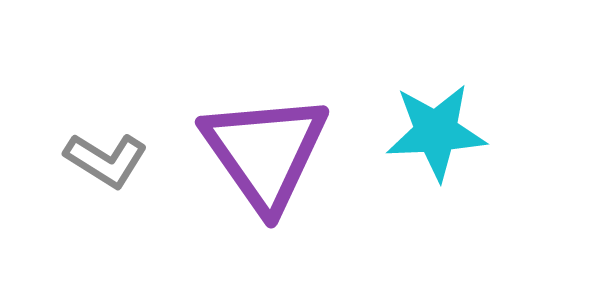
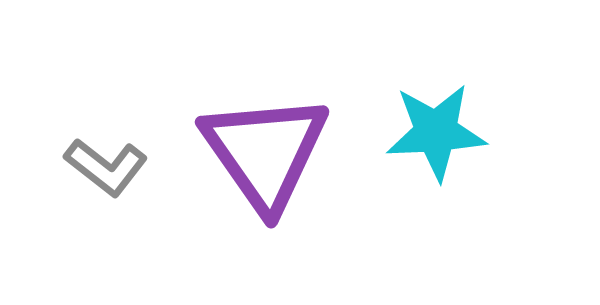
gray L-shape: moved 7 px down; rotated 6 degrees clockwise
